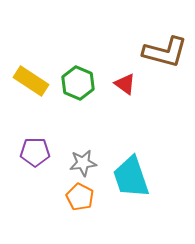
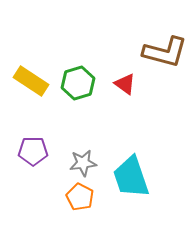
green hexagon: rotated 20 degrees clockwise
purple pentagon: moved 2 px left, 1 px up
